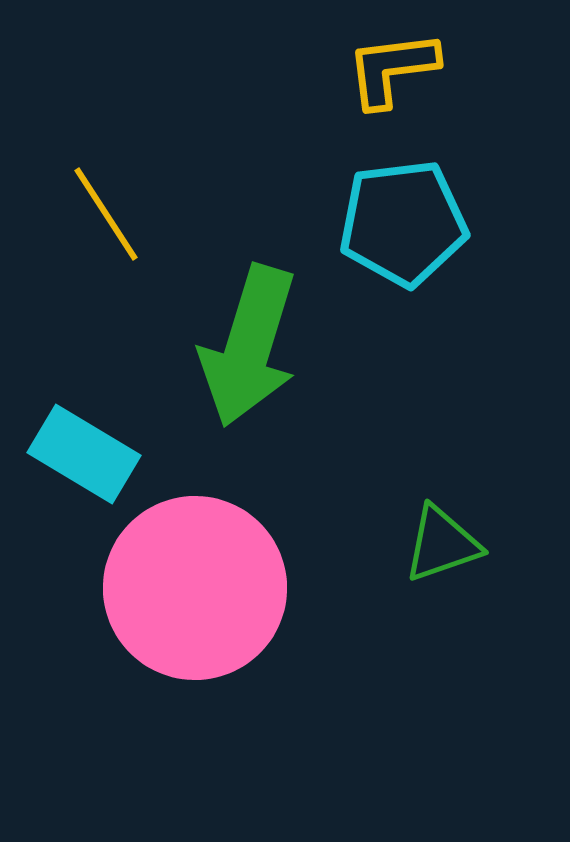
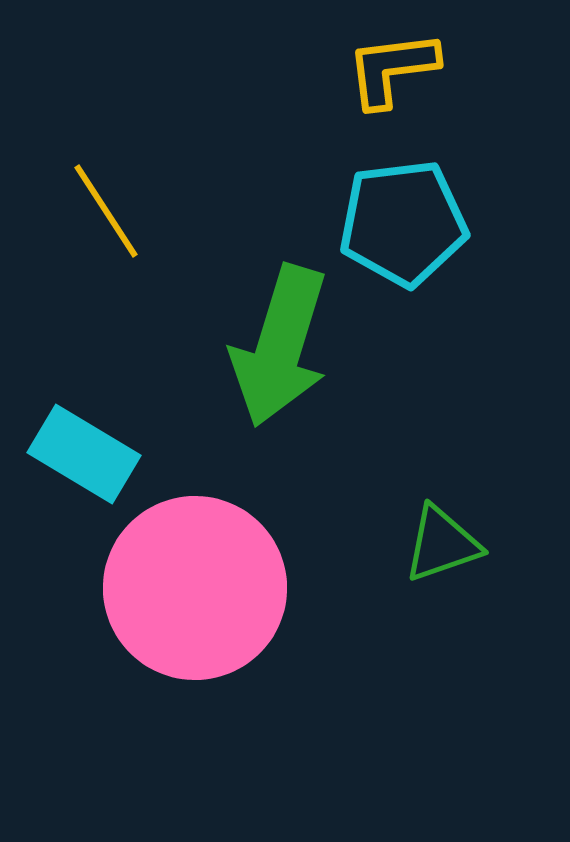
yellow line: moved 3 px up
green arrow: moved 31 px right
